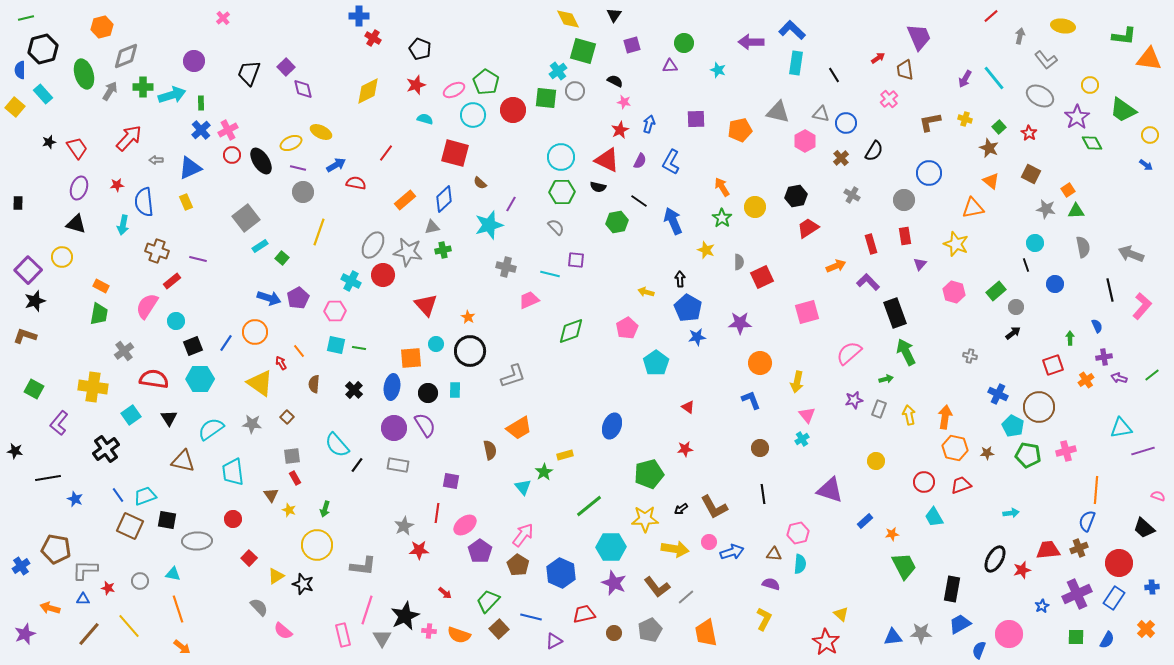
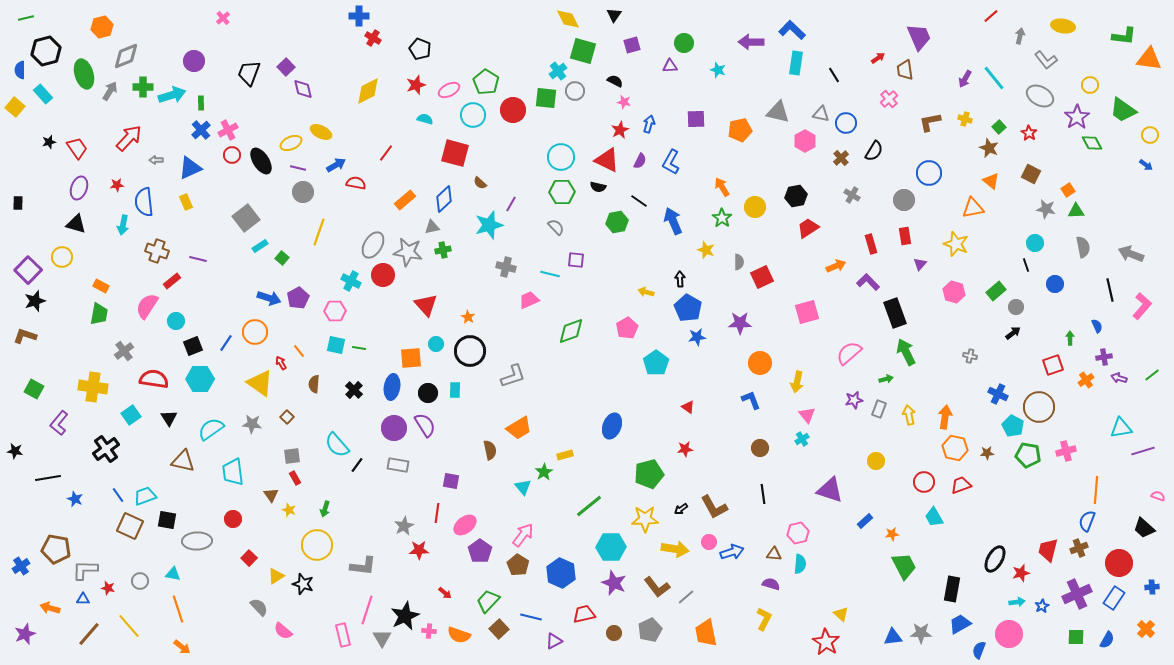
black hexagon at (43, 49): moved 3 px right, 2 px down
pink ellipse at (454, 90): moved 5 px left
cyan arrow at (1011, 513): moved 6 px right, 89 px down
red trapezoid at (1048, 550): rotated 70 degrees counterclockwise
red star at (1022, 570): moved 1 px left, 3 px down
